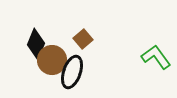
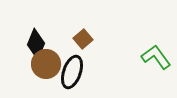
brown circle: moved 6 px left, 4 px down
